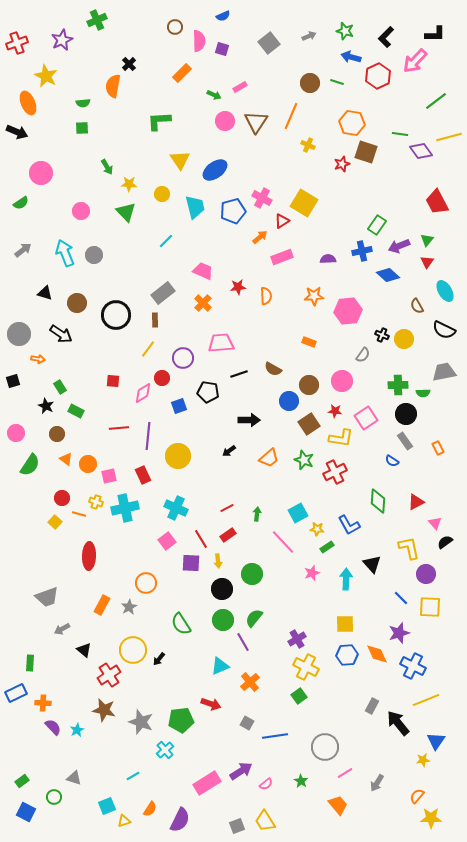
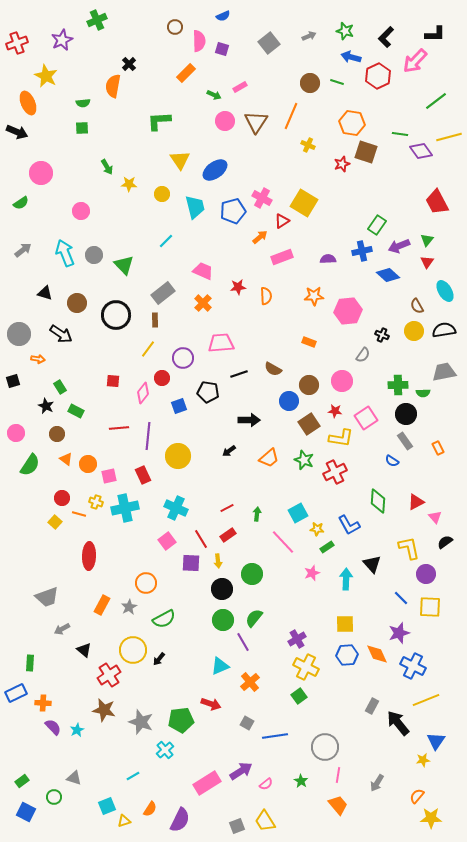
orange rectangle at (182, 73): moved 4 px right
green triangle at (126, 212): moved 2 px left, 53 px down
black semicircle at (444, 330): rotated 145 degrees clockwise
yellow circle at (404, 339): moved 10 px right, 8 px up
pink diamond at (143, 393): rotated 20 degrees counterclockwise
pink triangle at (435, 523): moved 6 px up
green semicircle at (181, 624): moved 17 px left, 5 px up; rotated 85 degrees counterclockwise
pink line at (345, 773): moved 7 px left, 2 px down; rotated 49 degrees counterclockwise
